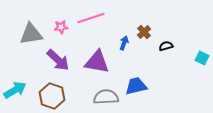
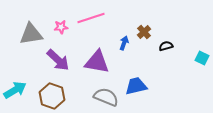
gray semicircle: rotated 25 degrees clockwise
